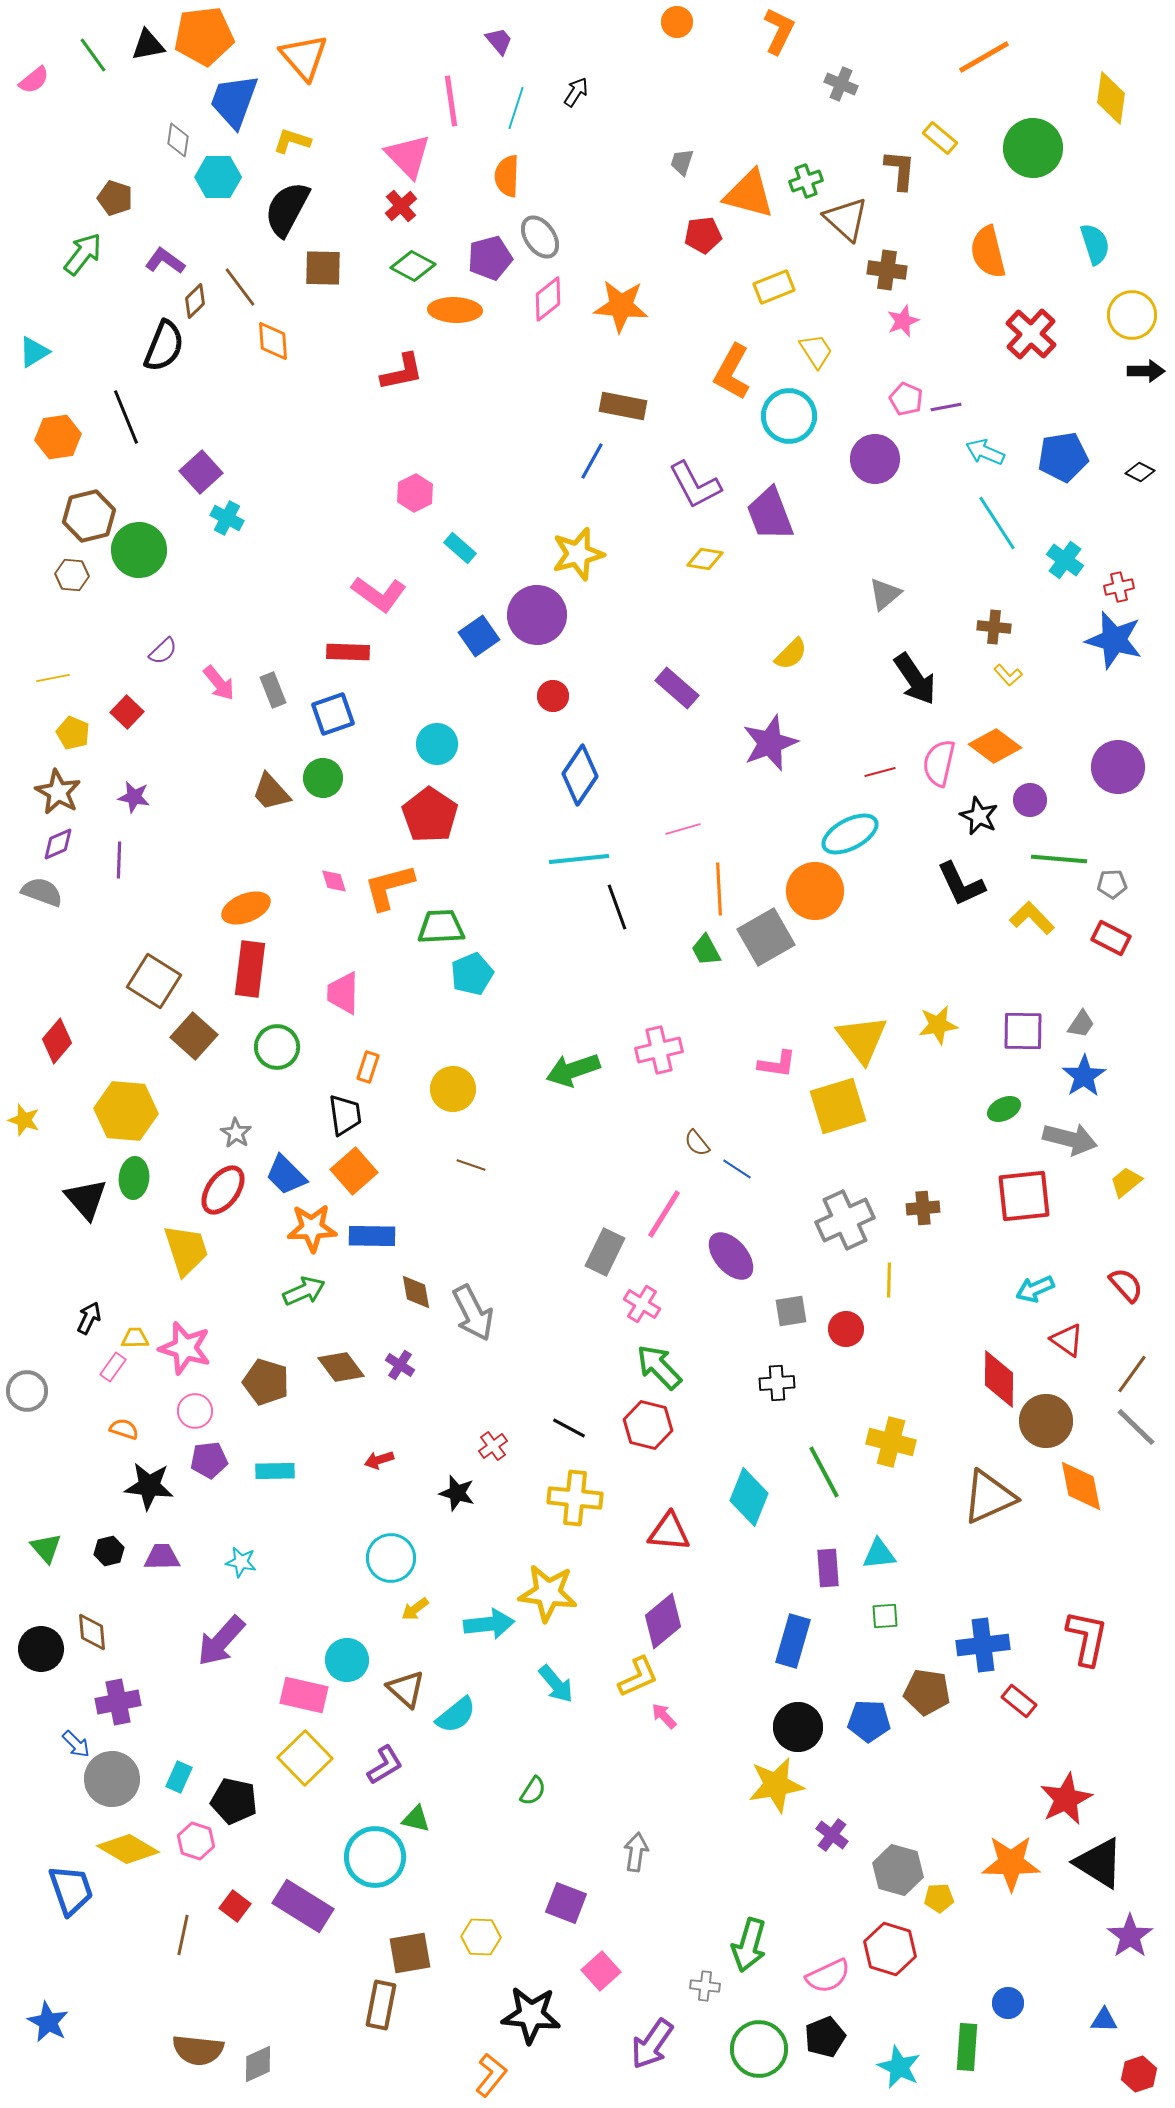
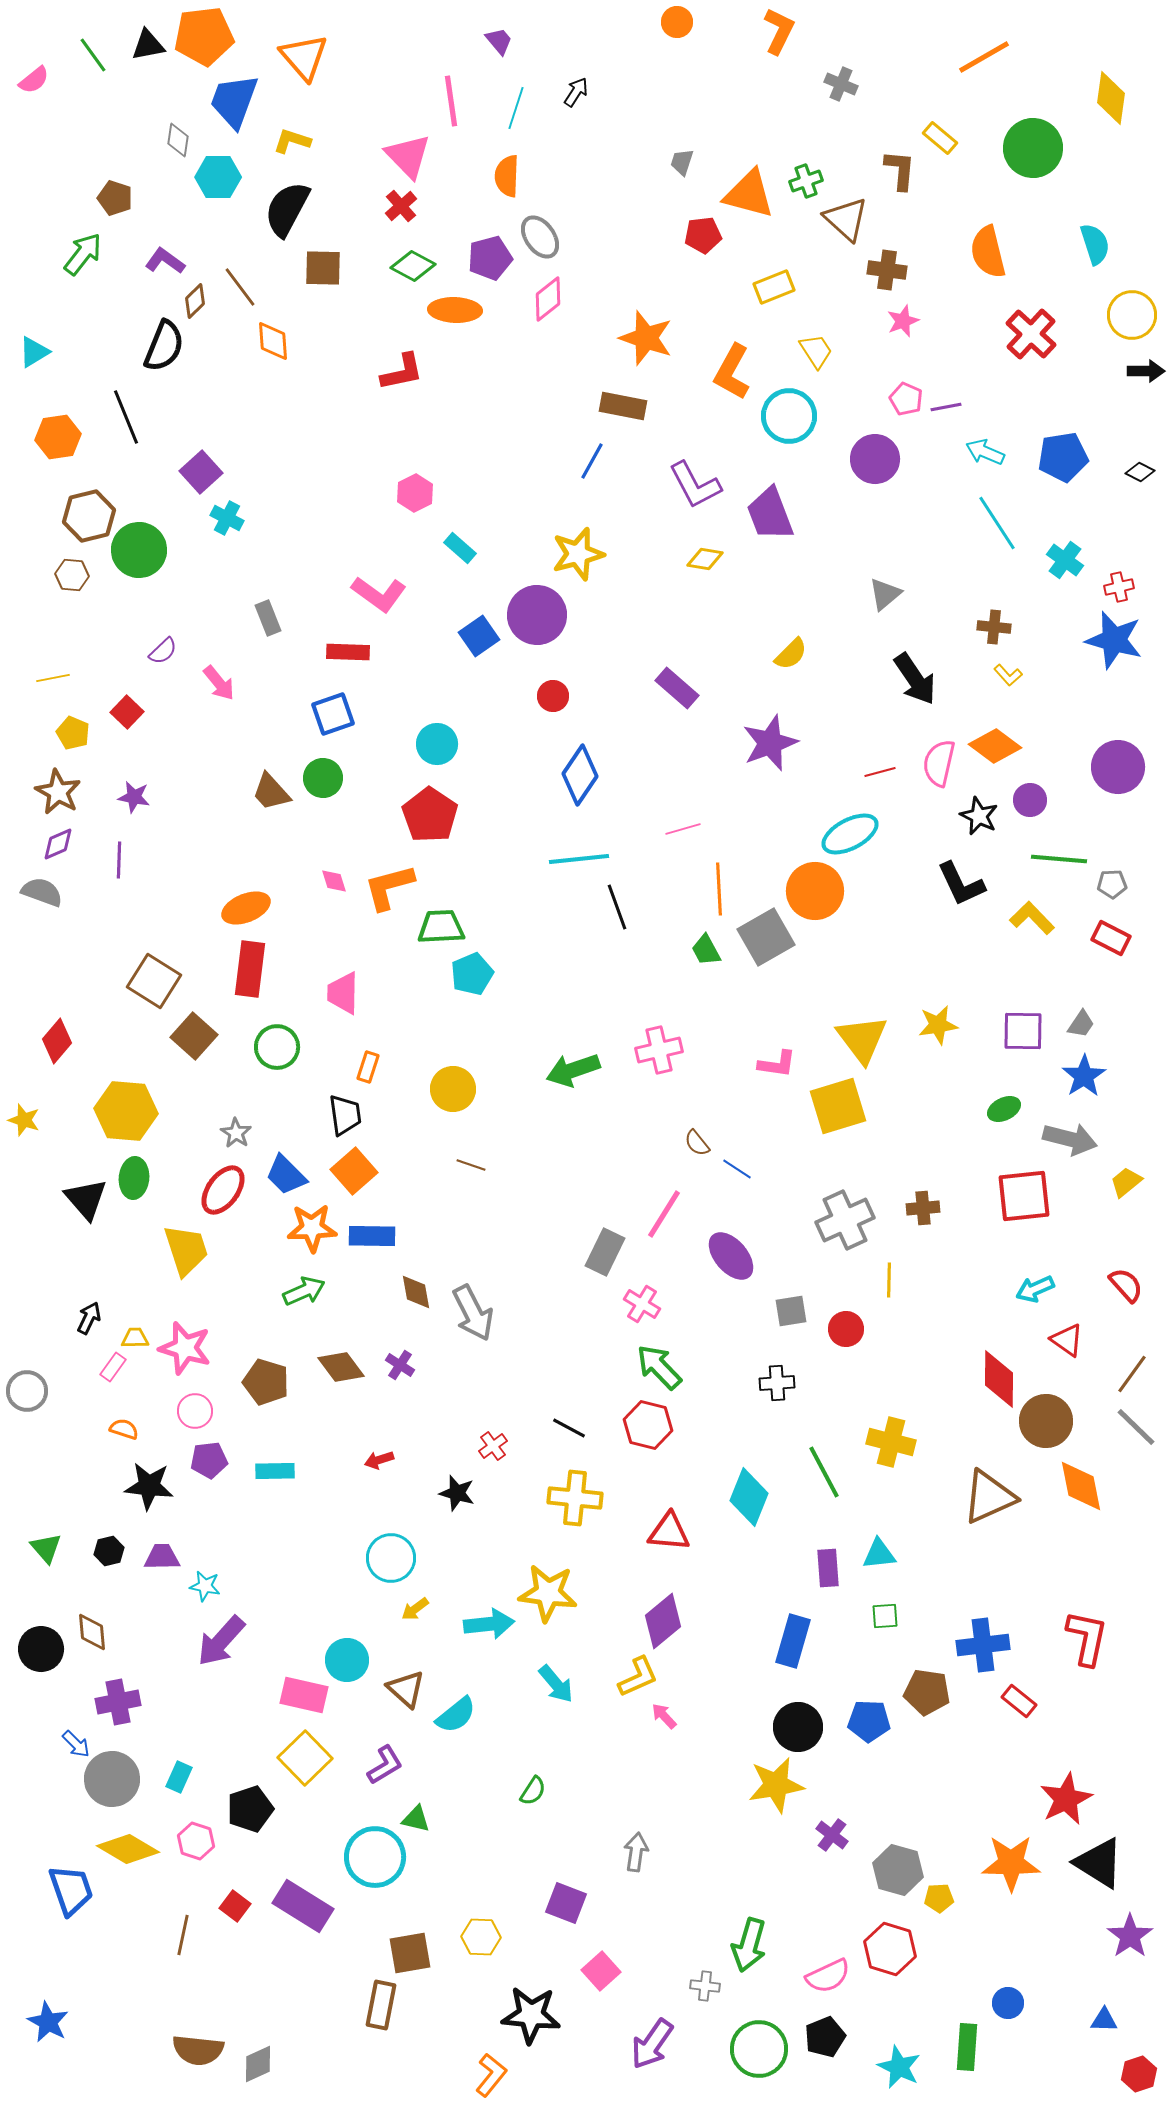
orange star at (621, 306): moved 25 px right, 32 px down; rotated 14 degrees clockwise
gray rectangle at (273, 690): moved 5 px left, 72 px up
cyan star at (241, 1562): moved 36 px left, 24 px down
black pentagon at (234, 1801): moved 16 px right, 8 px down; rotated 30 degrees counterclockwise
